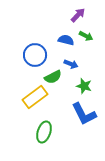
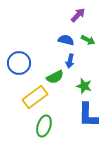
green arrow: moved 2 px right, 4 px down
blue circle: moved 16 px left, 8 px down
blue arrow: moved 1 px left, 3 px up; rotated 80 degrees clockwise
green semicircle: moved 2 px right
blue L-shape: moved 4 px right, 1 px down; rotated 28 degrees clockwise
green ellipse: moved 6 px up
